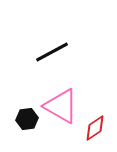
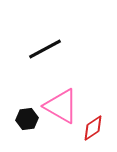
black line: moved 7 px left, 3 px up
red diamond: moved 2 px left
